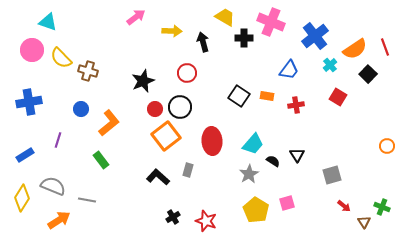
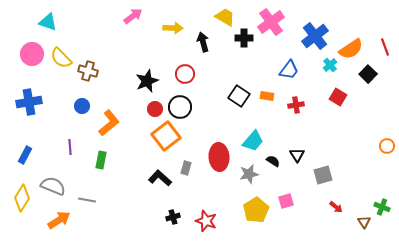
pink arrow at (136, 17): moved 3 px left, 1 px up
pink cross at (271, 22): rotated 32 degrees clockwise
yellow arrow at (172, 31): moved 1 px right, 3 px up
orange semicircle at (355, 49): moved 4 px left
pink circle at (32, 50): moved 4 px down
red circle at (187, 73): moved 2 px left, 1 px down
black star at (143, 81): moved 4 px right
blue circle at (81, 109): moved 1 px right, 3 px up
purple line at (58, 140): moved 12 px right, 7 px down; rotated 21 degrees counterclockwise
red ellipse at (212, 141): moved 7 px right, 16 px down
cyan trapezoid at (253, 144): moved 3 px up
blue rectangle at (25, 155): rotated 30 degrees counterclockwise
green rectangle at (101, 160): rotated 48 degrees clockwise
gray rectangle at (188, 170): moved 2 px left, 2 px up
gray star at (249, 174): rotated 18 degrees clockwise
gray square at (332, 175): moved 9 px left
black L-shape at (158, 177): moved 2 px right, 1 px down
pink square at (287, 203): moved 1 px left, 2 px up
red arrow at (344, 206): moved 8 px left, 1 px down
yellow pentagon at (256, 210): rotated 10 degrees clockwise
black cross at (173, 217): rotated 16 degrees clockwise
